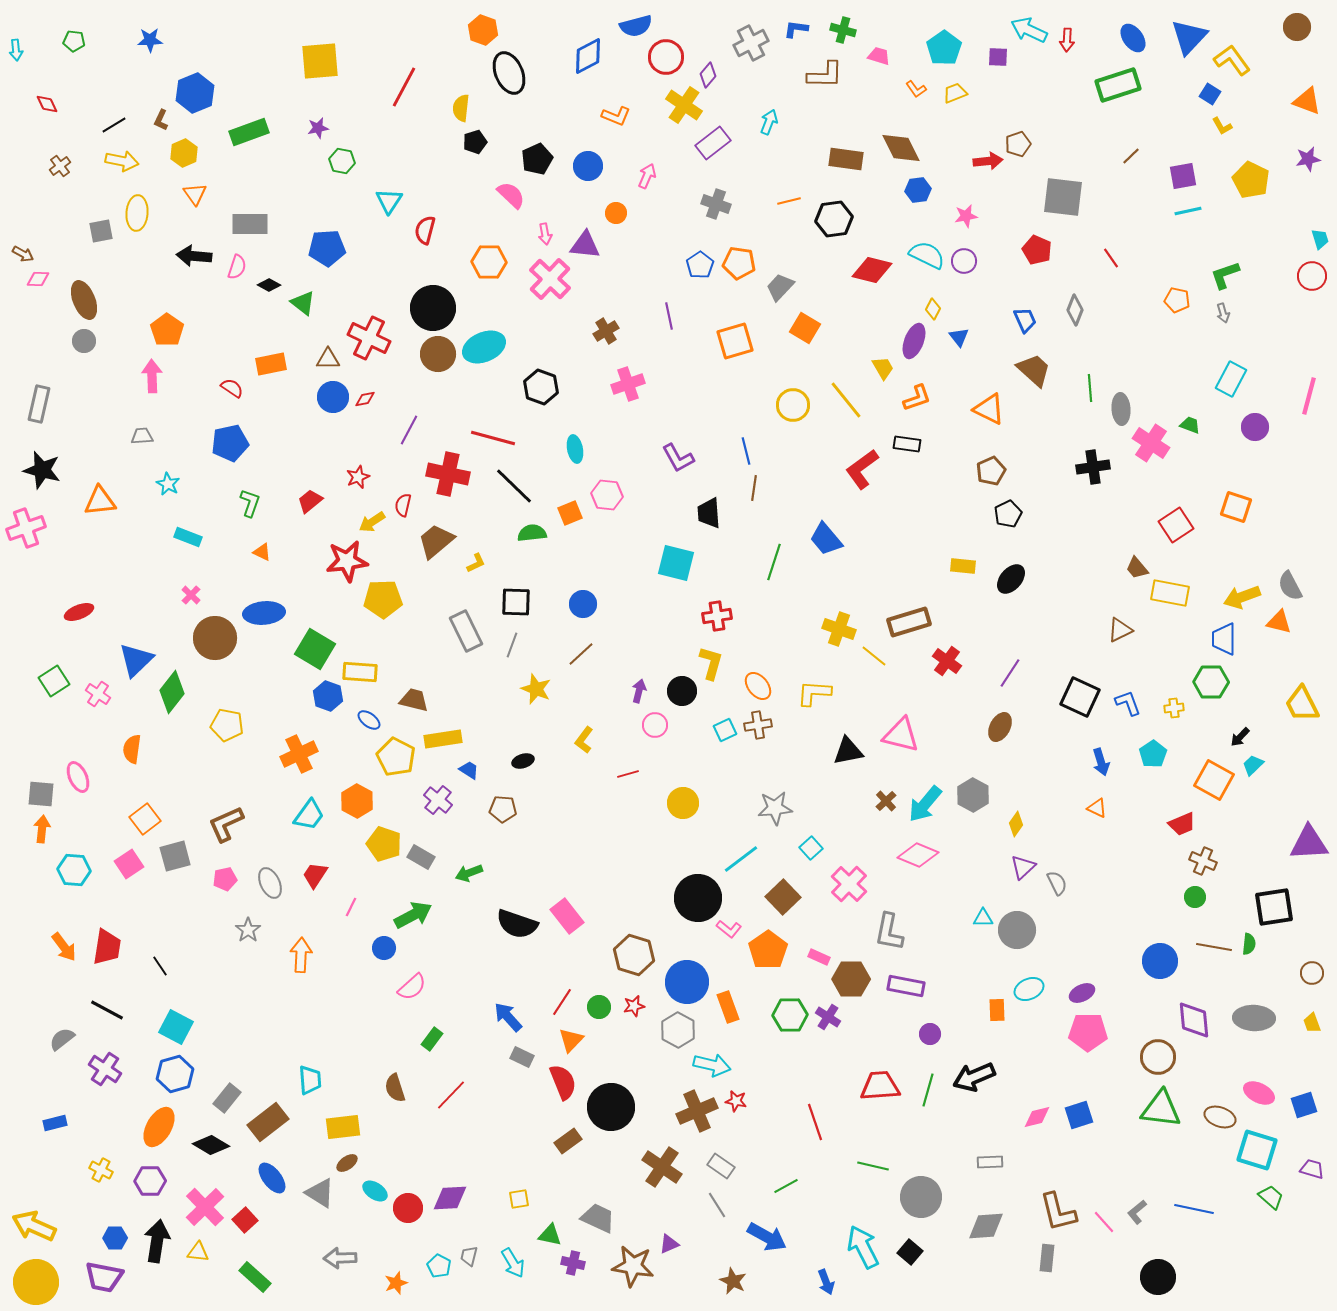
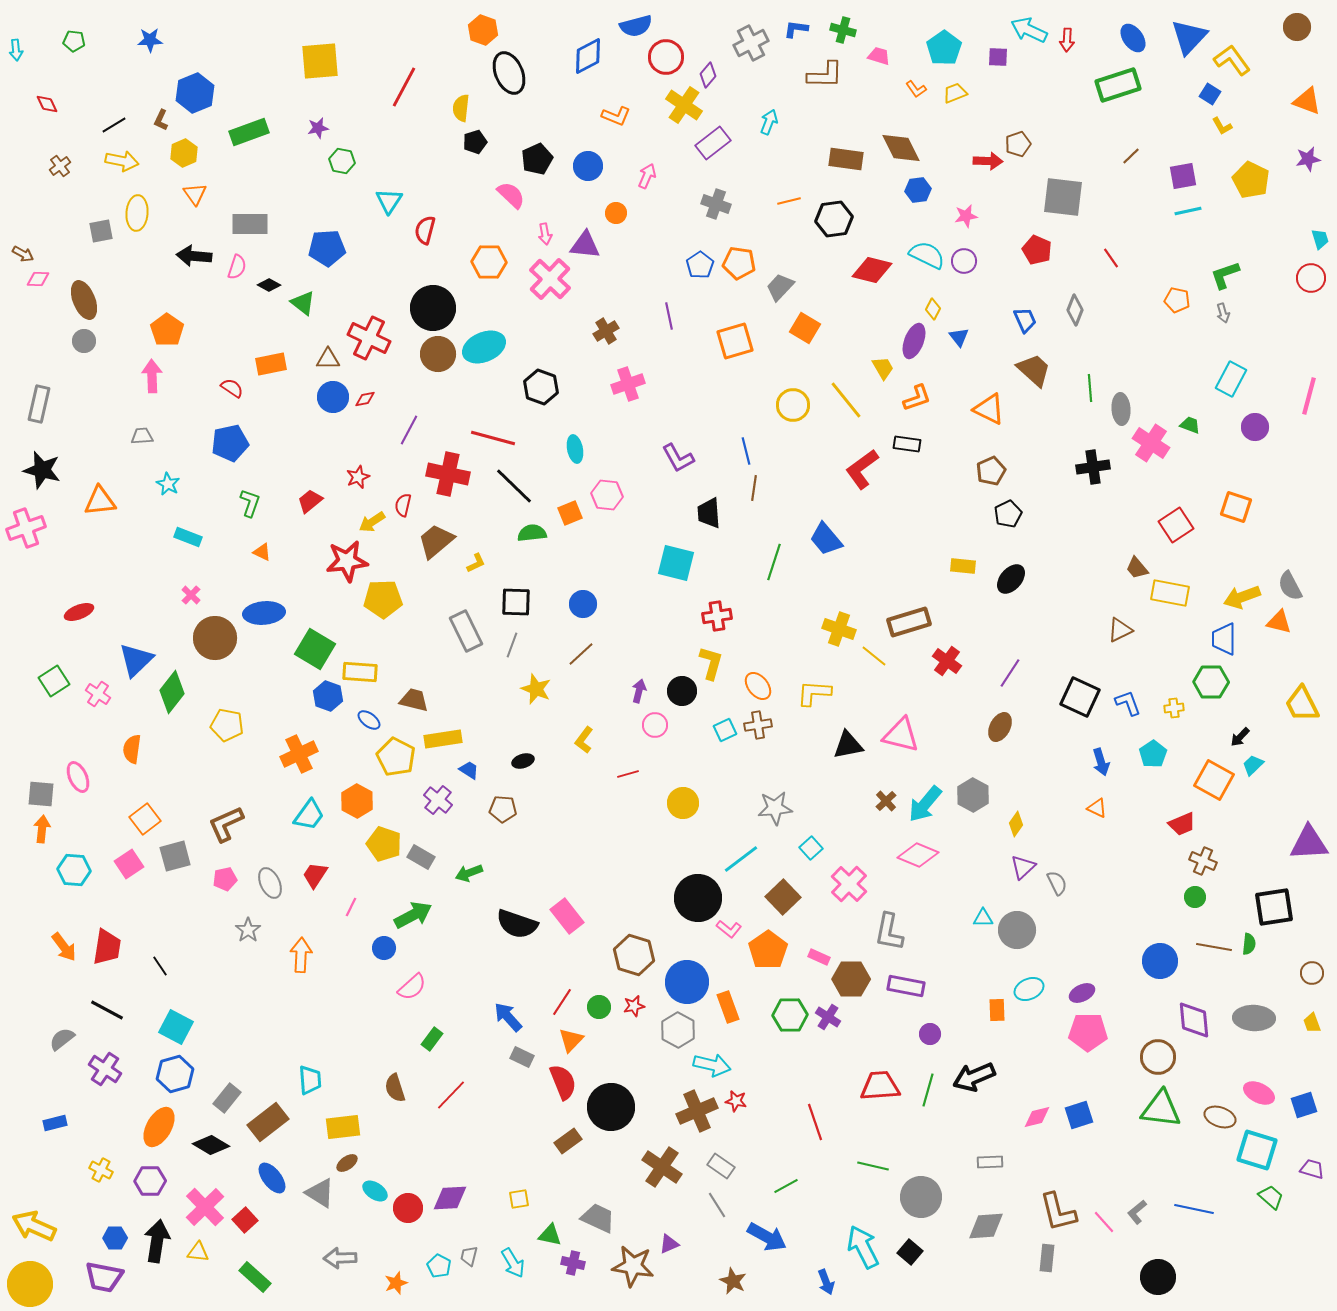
red arrow at (988, 161): rotated 8 degrees clockwise
red circle at (1312, 276): moved 1 px left, 2 px down
black triangle at (848, 751): moved 6 px up
yellow circle at (36, 1282): moved 6 px left, 2 px down
